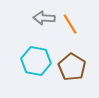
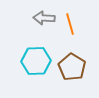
orange line: rotated 15 degrees clockwise
cyan hexagon: rotated 12 degrees counterclockwise
